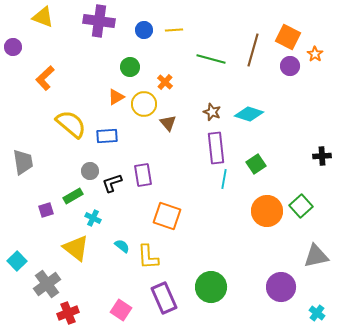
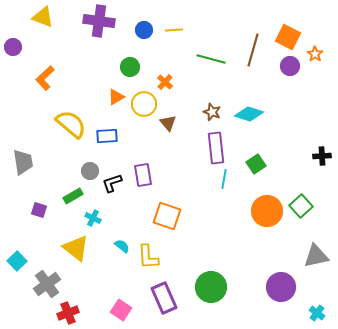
purple square at (46, 210): moved 7 px left; rotated 35 degrees clockwise
